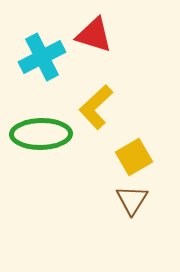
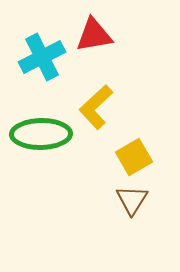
red triangle: rotated 27 degrees counterclockwise
